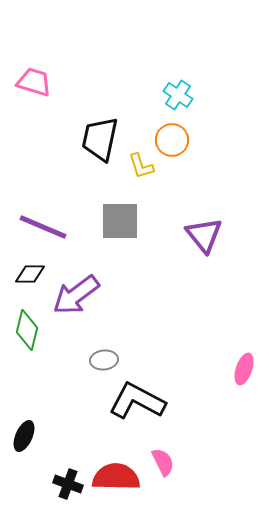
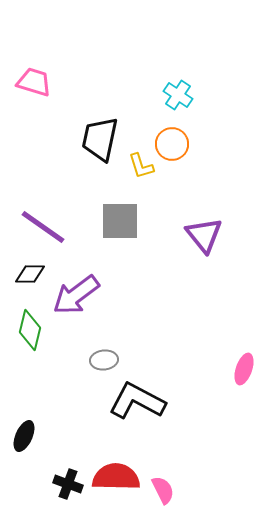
orange circle: moved 4 px down
purple line: rotated 12 degrees clockwise
green diamond: moved 3 px right
pink semicircle: moved 28 px down
